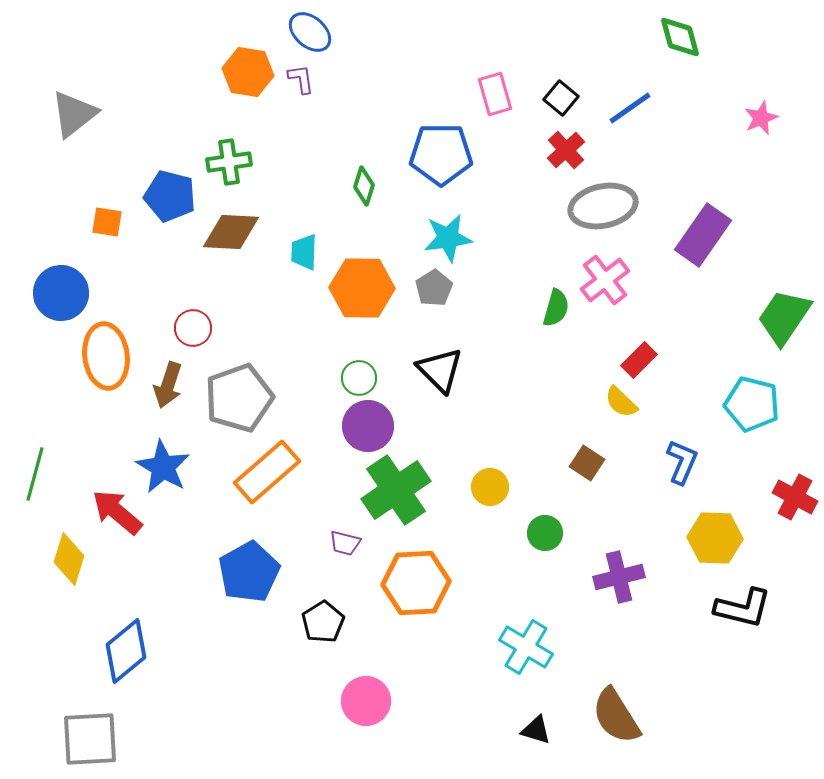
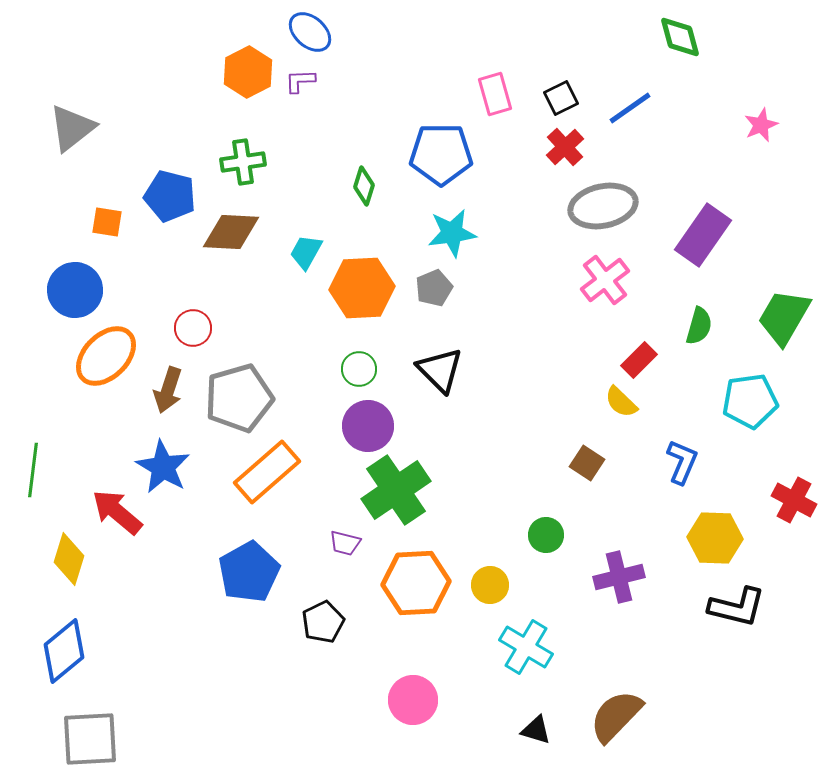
orange hexagon at (248, 72): rotated 24 degrees clockwise
purple L-shape at (301, 79): moved 1 px left, 2 px down; rotated 84 degrees counterclockwise
black square at (561, 98): rotated 24 degrees clockwise
gray triangle at (74, 114): moved 2 px left, 14 px down
pink star at (761, 118): moved 7 px down
red cross at (566, 150): moved 1 px left, 3 px up
green cross at (229, 162): moved 14 px right
cyan star at (448, 238): moved 4 px right, 5 px up
cyan trapezoid at (304, 252): moved 2 px right; rotated 27 degrees clockwise
orange hexagon at (362, 288): rotated 4 degrees counterclockwise
gray pentagon at (434, 288): rotated 9 degrees clockwise
blue circle at (61, 293): moved 14 px right, 3 px up
green semicircle at (556, 308): moved 143 px right, 18 px down
green trapezoid at (784, 317): rotated 4 degrees counterclockwise
orange ellipse at (106, 356): rotated 52 degrees clockwise
green circle at (359, 378): moved 9 px up
brown arrow at (168, 385): moved 5 px down
gray pentagon at (239, 398): rotated 4 degrees clockwise
cyan pentagon at (752, 404): moved 2 px left, 3 px up; rotated 22 degrees counterclockwise
green line at (35, 474): moved 2 px left, 4 px up; rotated 8 degrees counterclockwise
yellow circle at (490, 487): moved 98 px down
red cross at (795, 497): moved 1 px left, 3 px down
green circle at (545, 533): moved 1 px right, 2 px down
black L-shape at (743, 608): moved 6 px left, 1 px up
black pentagon at (323, 622): rotated 6 degrees clockwise
blue diamond at (126, 651): moved 62 px left
pink circle at (366, 701): moved 47 px right, 1 px up
brown semicircle at (616, 716): rotated 76 degrees clockwise
